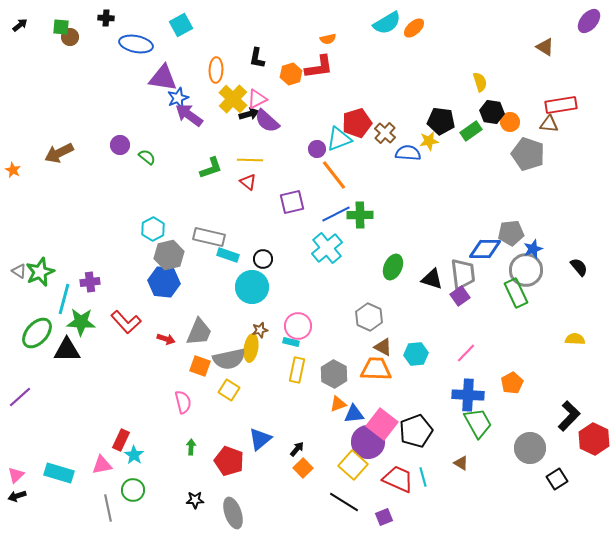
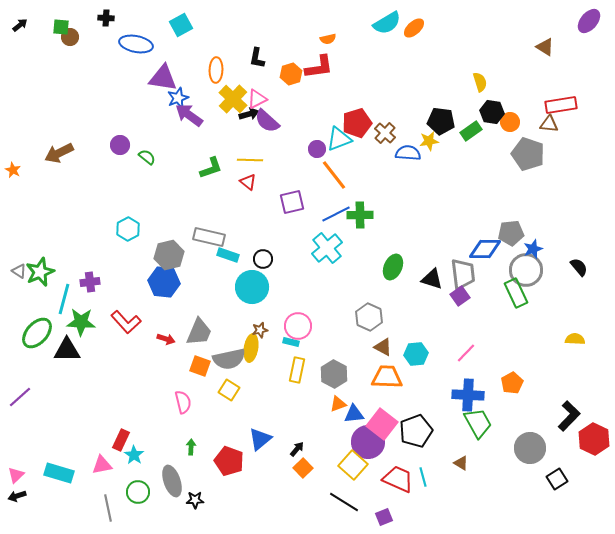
cyan hexagon at (153, 229): moved 25 px left
orange trapezoid at (376, 369): moved 11 px right, 8 px down
green circle at (133, 490): moved 5 px right, 2 px down
gray ellipse at (233, 513): moved 61 px left, 32 px up
